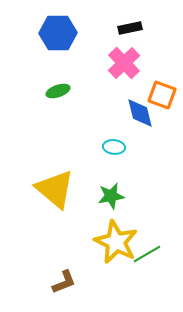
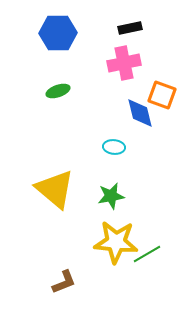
pink cross: rotated 32 degrees clockwise
yellow star: rotated 21 degrees counterclockwise
